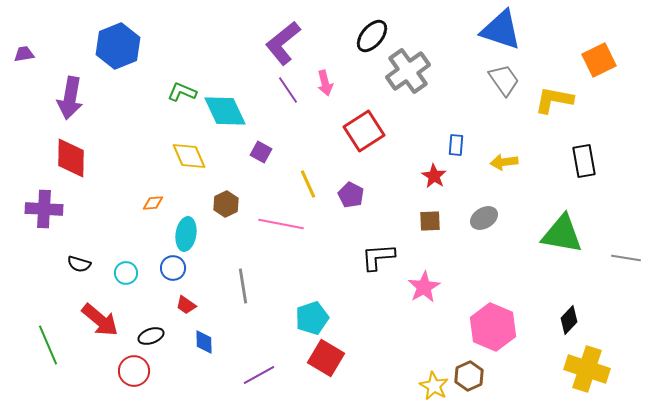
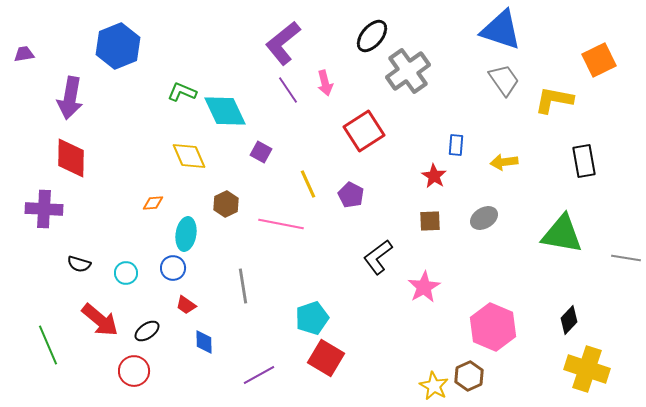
black L-shape at (378, 257): rotated 33 degrees counterclockwise
black ellipse at (151, 336): moved 4 px left, 5 px up; rotated 15 degrees counterclockwise
